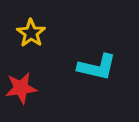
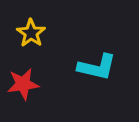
red star: moved 2 px right, 4 px up
